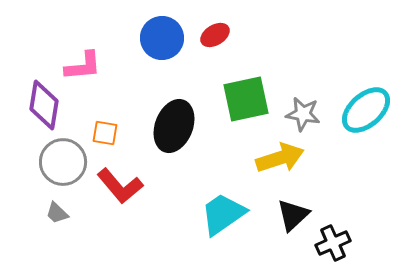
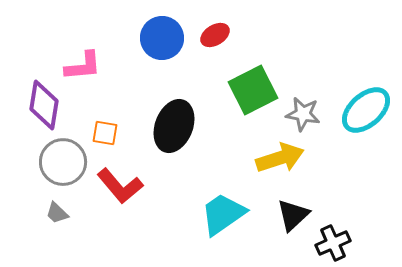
green square: moved 7 px right, 9 px up; rotated 15 degrees counterclockwise
